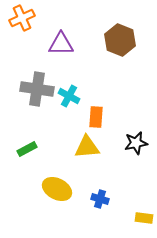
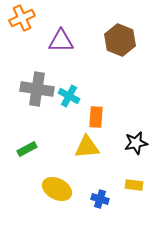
purple triangle: moved 3 px up
yellow rectangle: moved 10 px left, 33 px up
